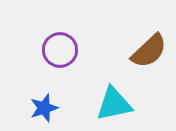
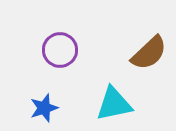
brown semicircle: moved 2 px down
